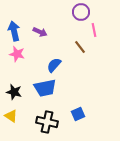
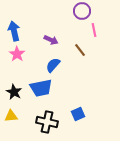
purple circle: moved 1 px right, 1 px up
purple arrow: moved 11 px right, 8 px down
brown line: moved 3 px down
pink star: rotated 21 degrees clockwise
blue semicircle: moved 1 px left
blue trapezoid: moved 4 px left
black star: rotated 14 degrees clockwise
yellow triangle: rotated 40 degrees counterclockwise
